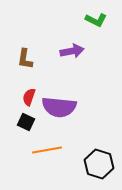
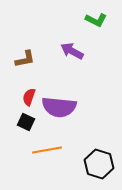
purple arrow: rotated 140 degrees counterclockwise
brown L-shape: rotated 110 degrees counterclockwise
